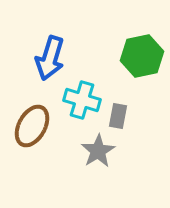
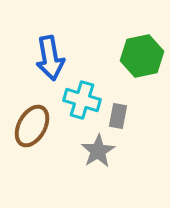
blue arrow: rotated 27 degrees counterclockwise
